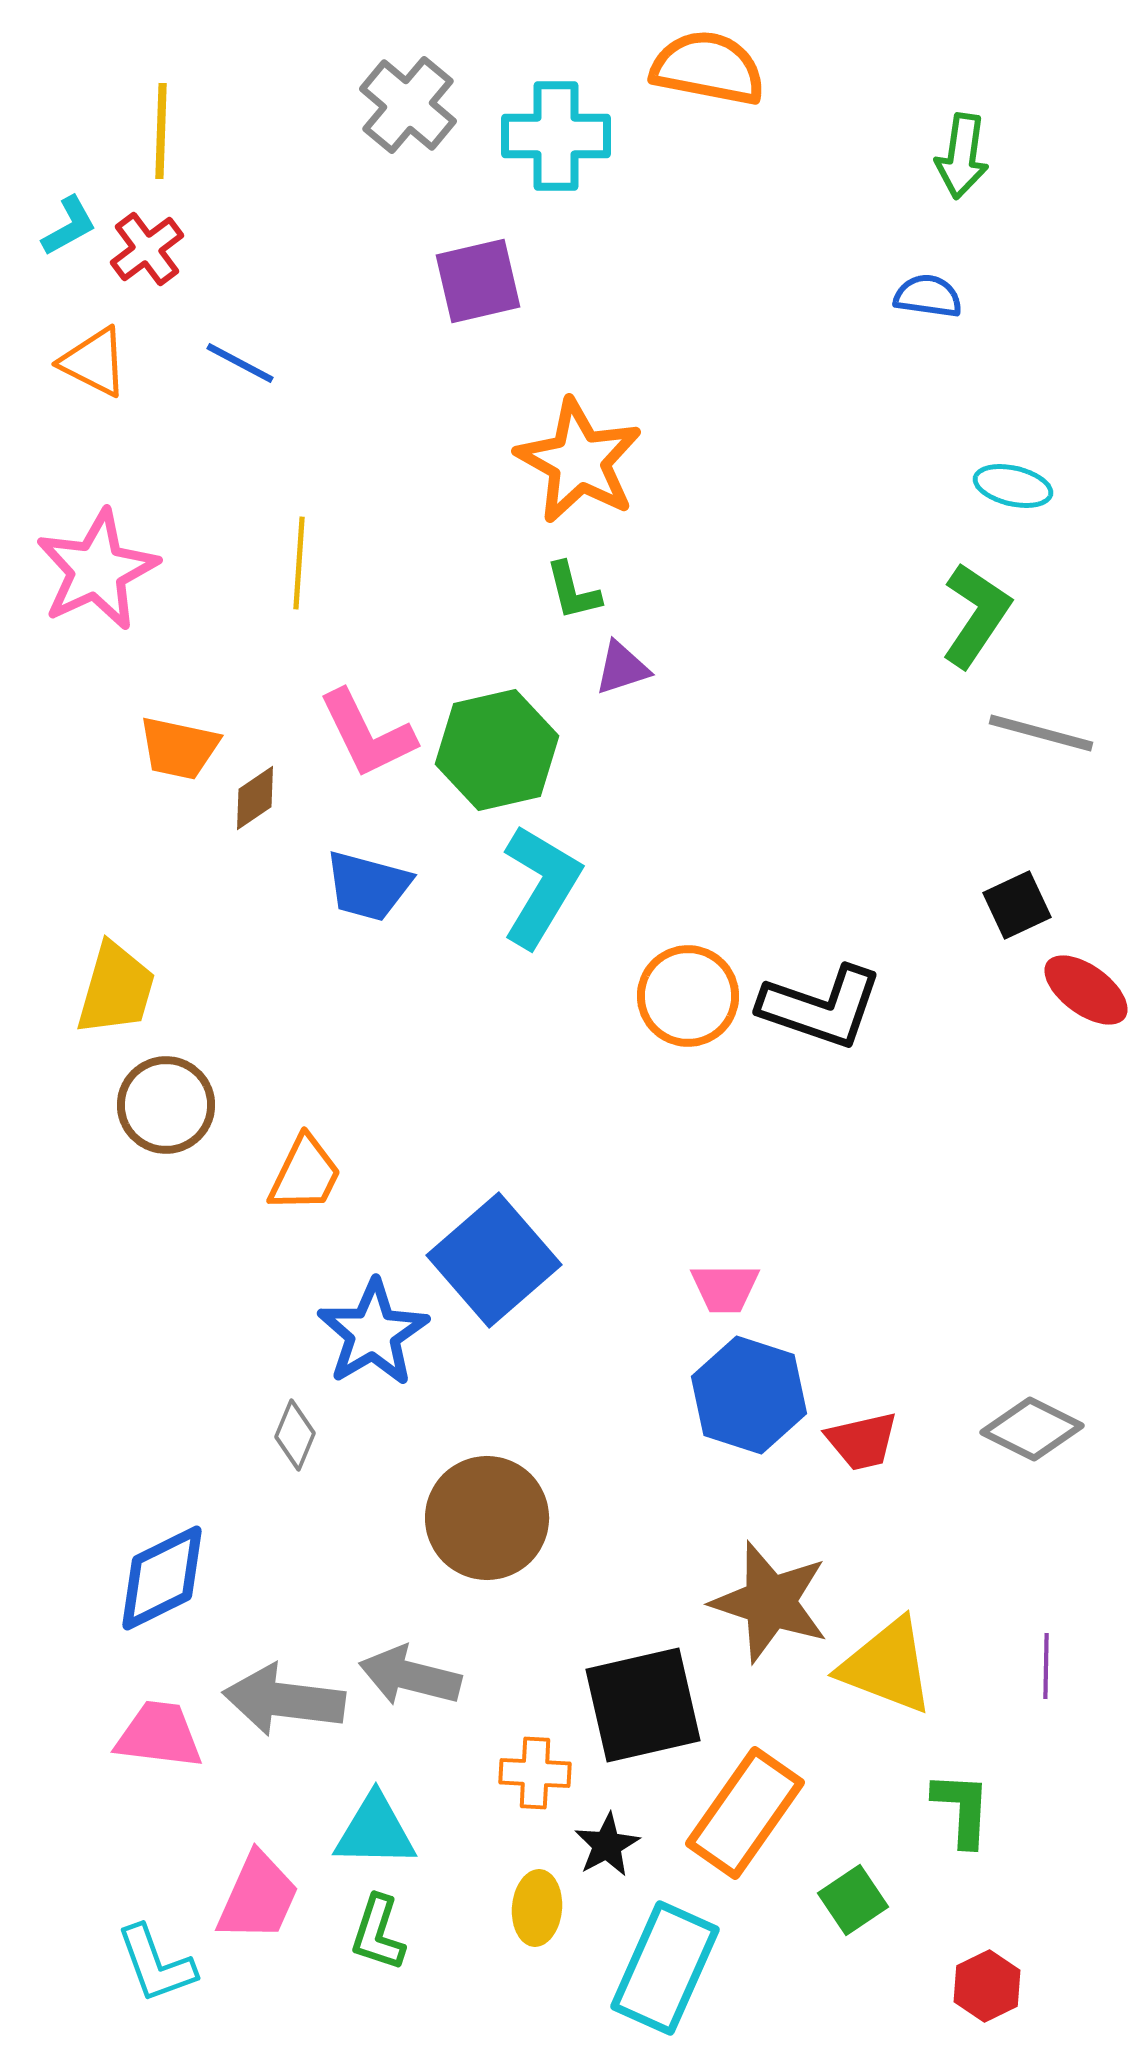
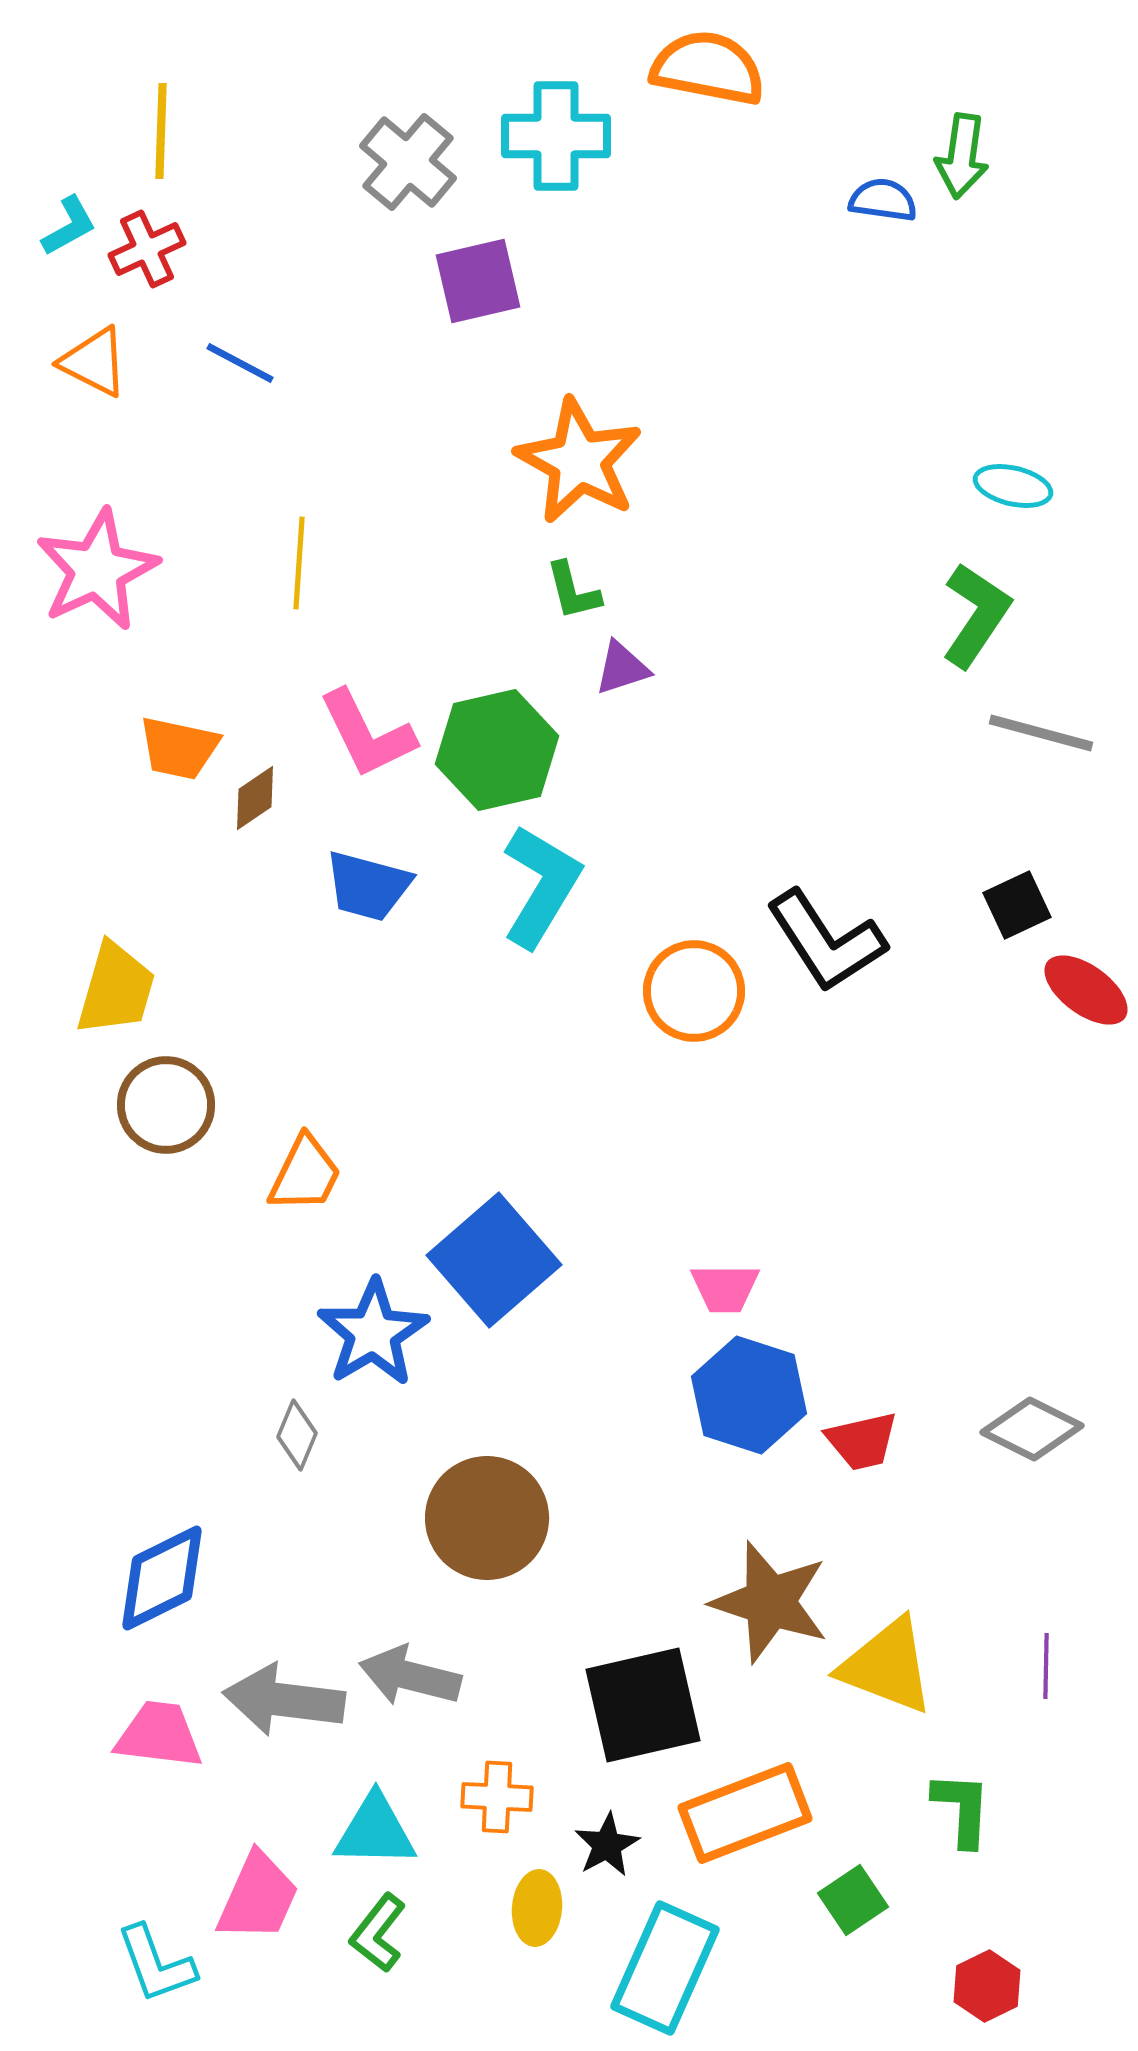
gray cross at (408, 105): moved 57 px down
red cross at (147, 249): rotated 12 degrees clockwise
blue semicircle at (928, 296): moved 45 px left, 96 px up
orange circle at (688, 996): moved 6 px right, 5 px up
black L-shape at (821, 1007): moved 5 px right, 66 px up; rotated 38 degrees clockwise
gray diamond at (295, 1435): moved 2 px right
orange cross at (535, 1773): moved 38 px left, 24 px down
orange rectangle at (745, 1813): rotated 34 degrees clockwise
green L-shape at (378, 1933): rotated 20 degrees clockwise
